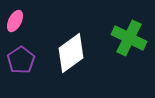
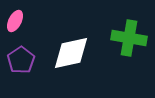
green cross: rotated 16 degrees counterclockwise
white diamond: rotated 24 degrees clockwise
